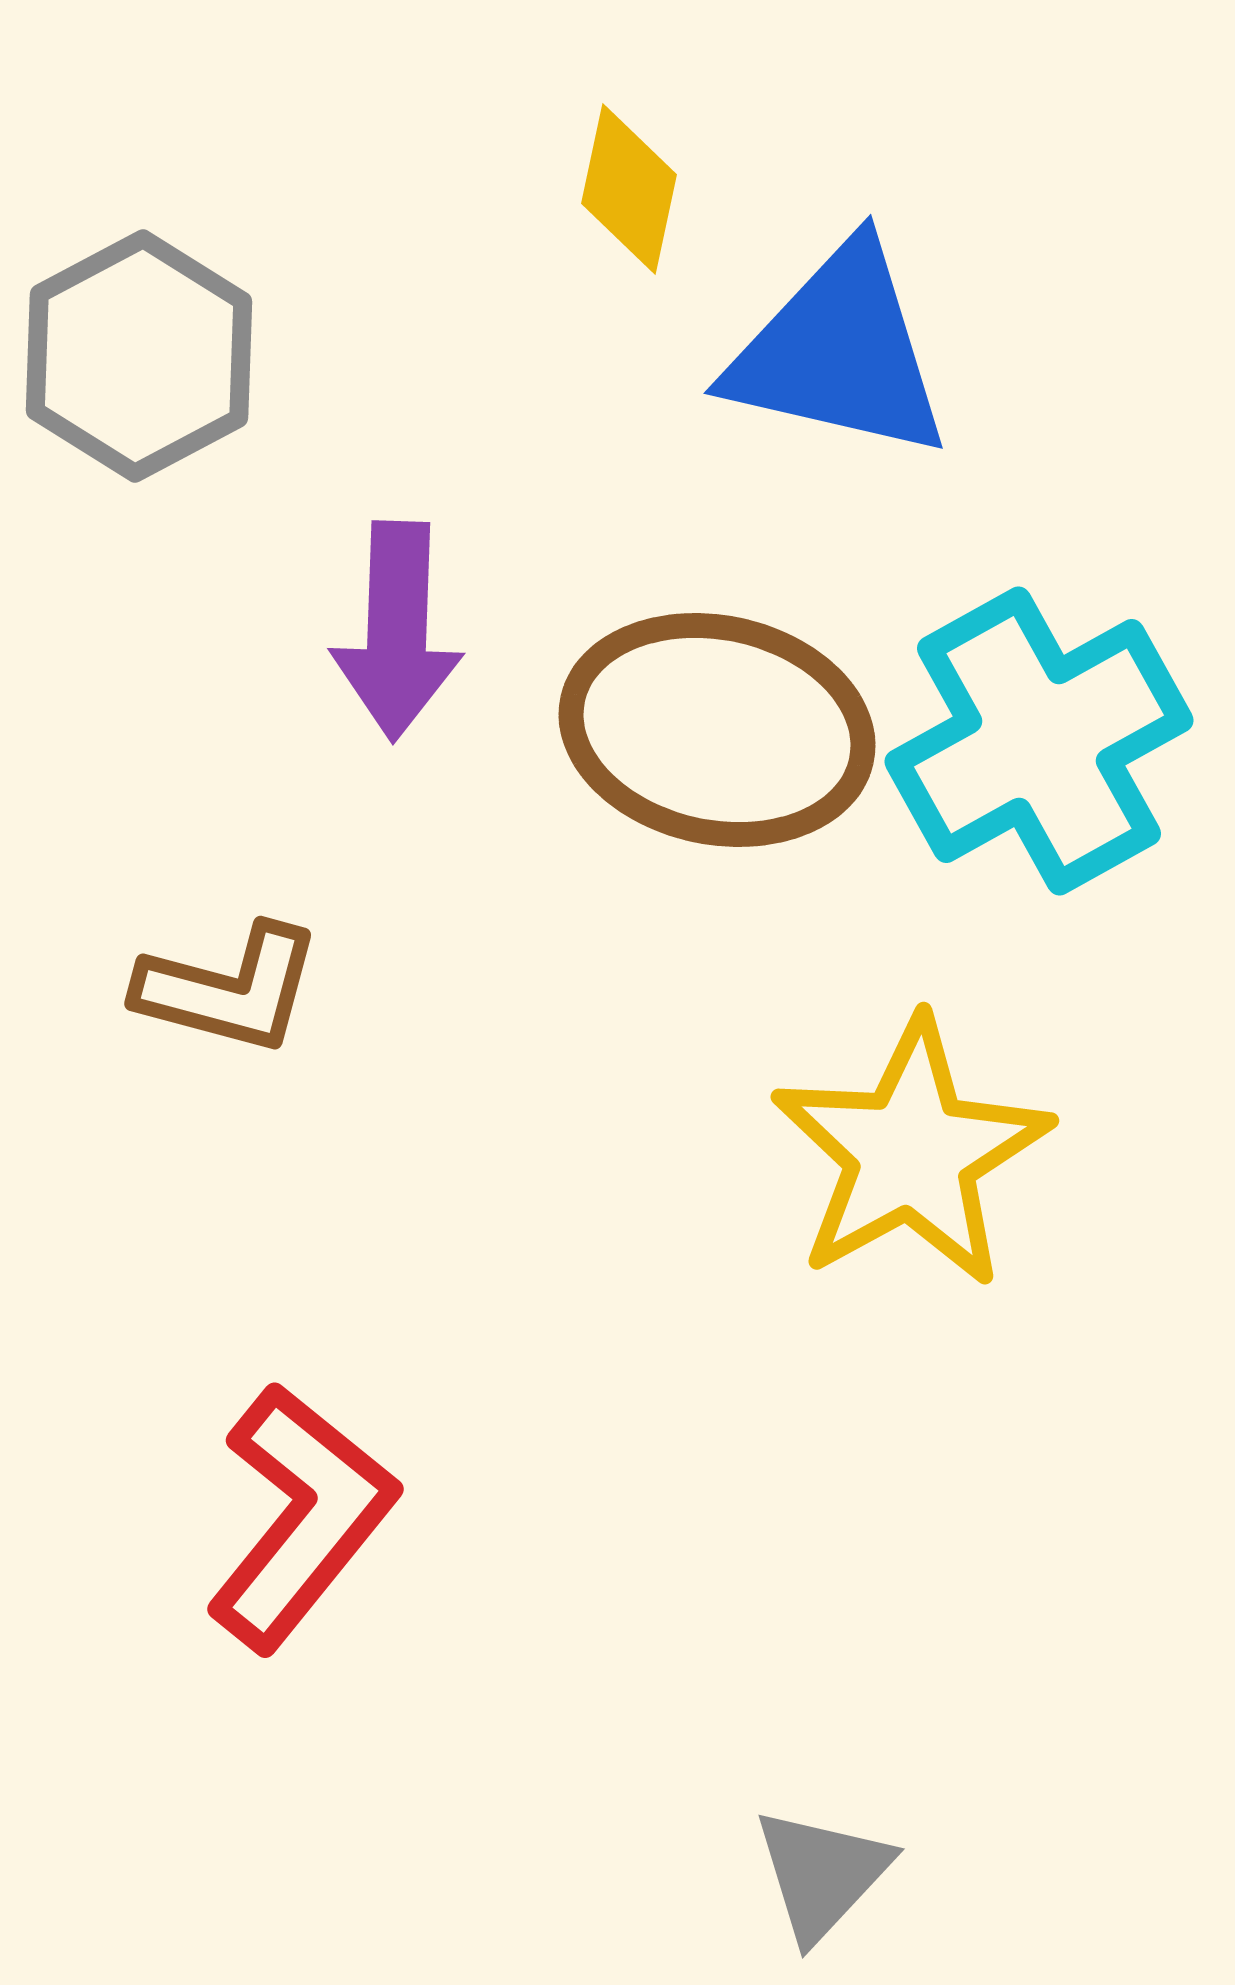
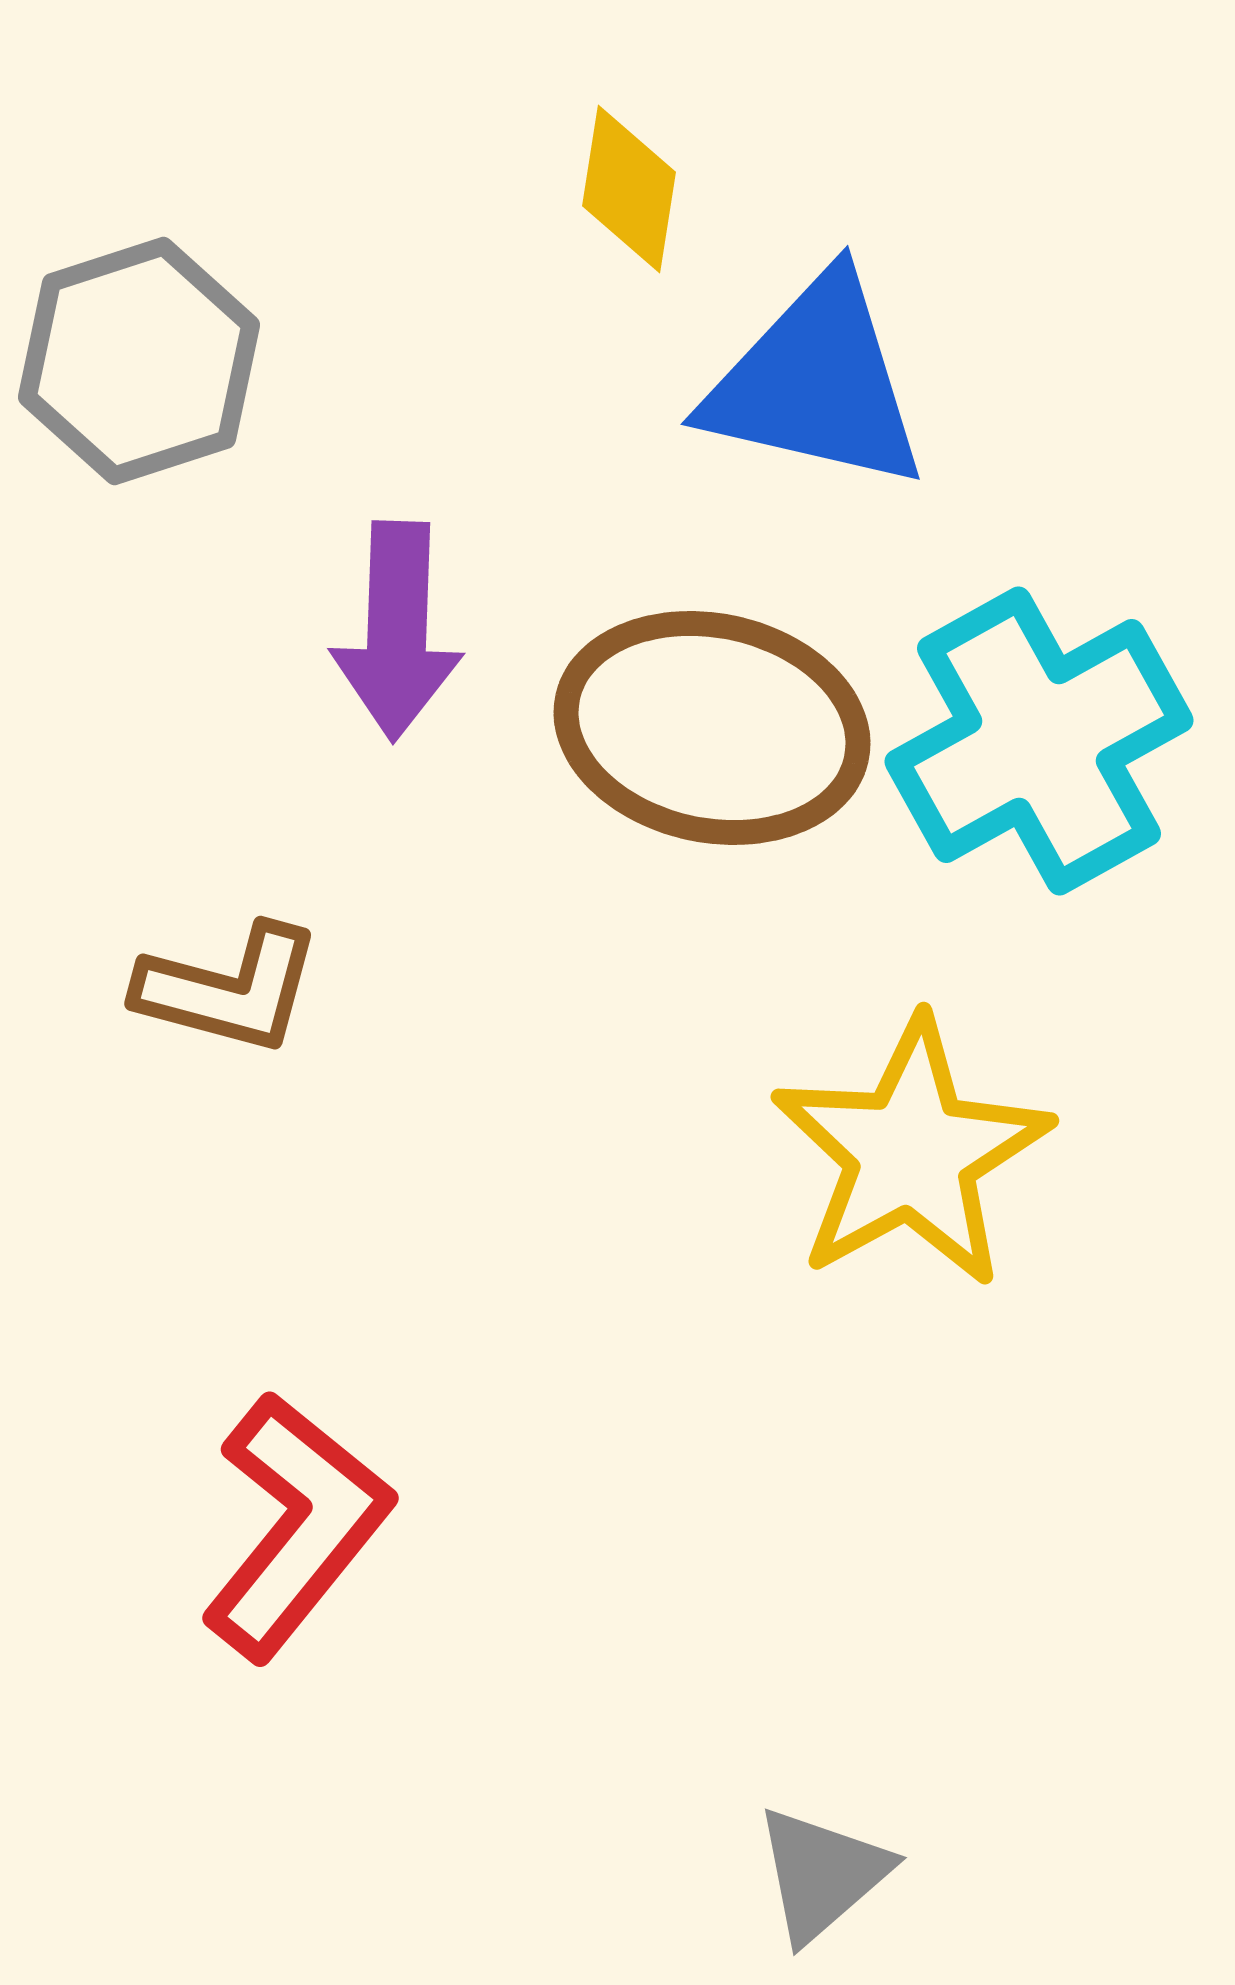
yellow diamond: rotated 3 degrees counterclockwise
blue triangle: moved 23 px left, 31 px down
gray hexagon: moved 5 px down; rotated 10 degrees clockwise
brown ellipse: moved 5 px left, 2 px up
red L-shape: moved 5 px left, 9 px down
gray triangle: rotated 6 degrees clockwise
